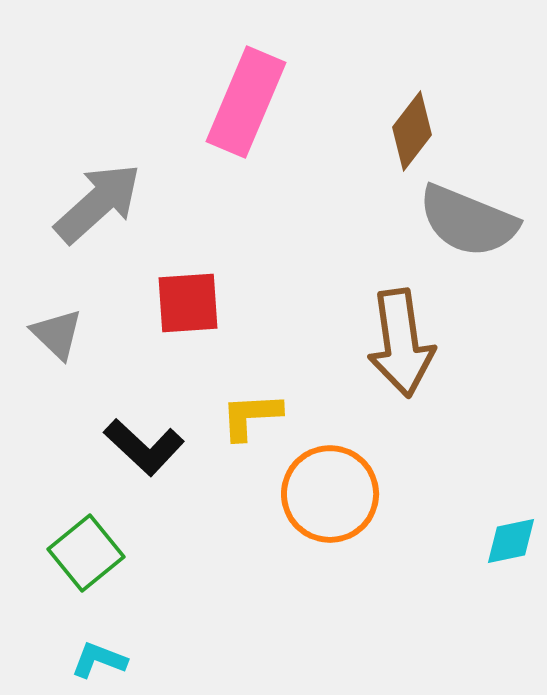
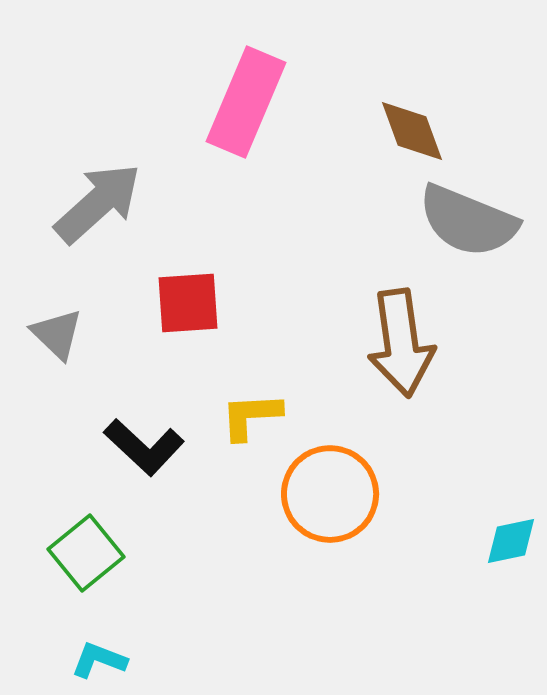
brown diamond: rotated 58 degrees counterclockwise
